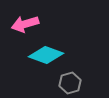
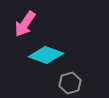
pink arrow: rotated 40 degrees counterclockwise
